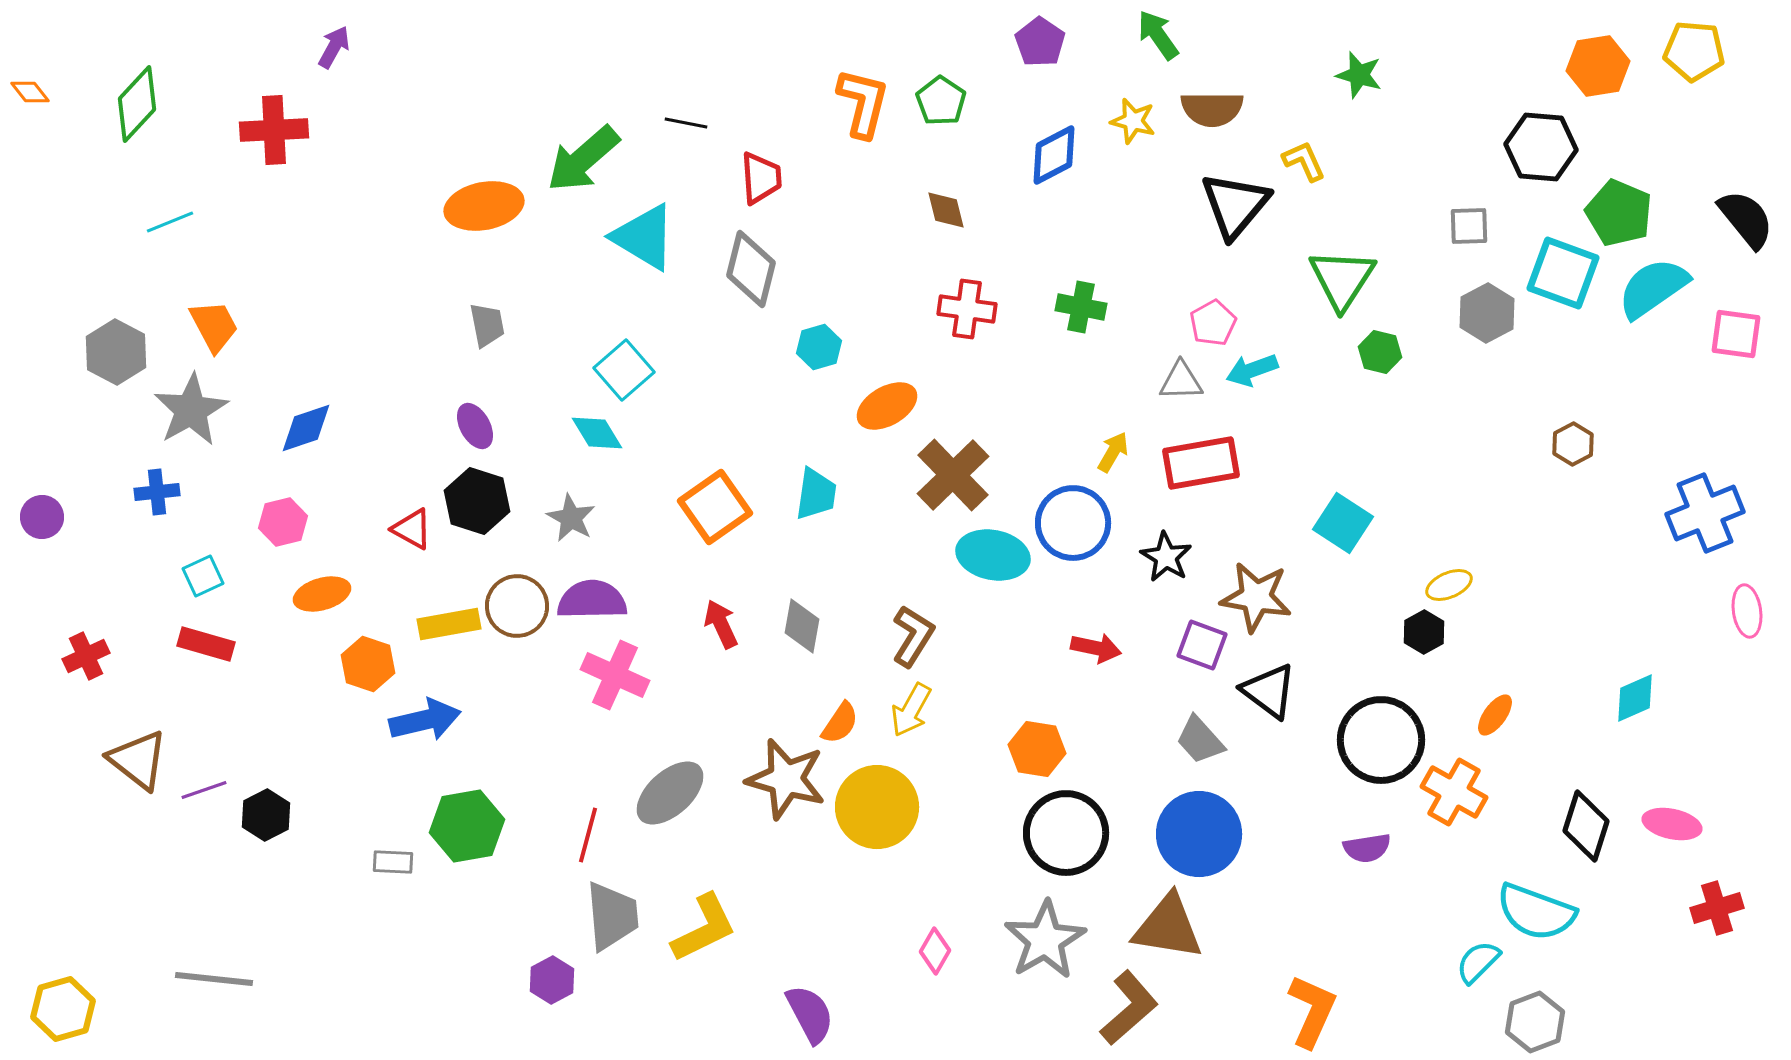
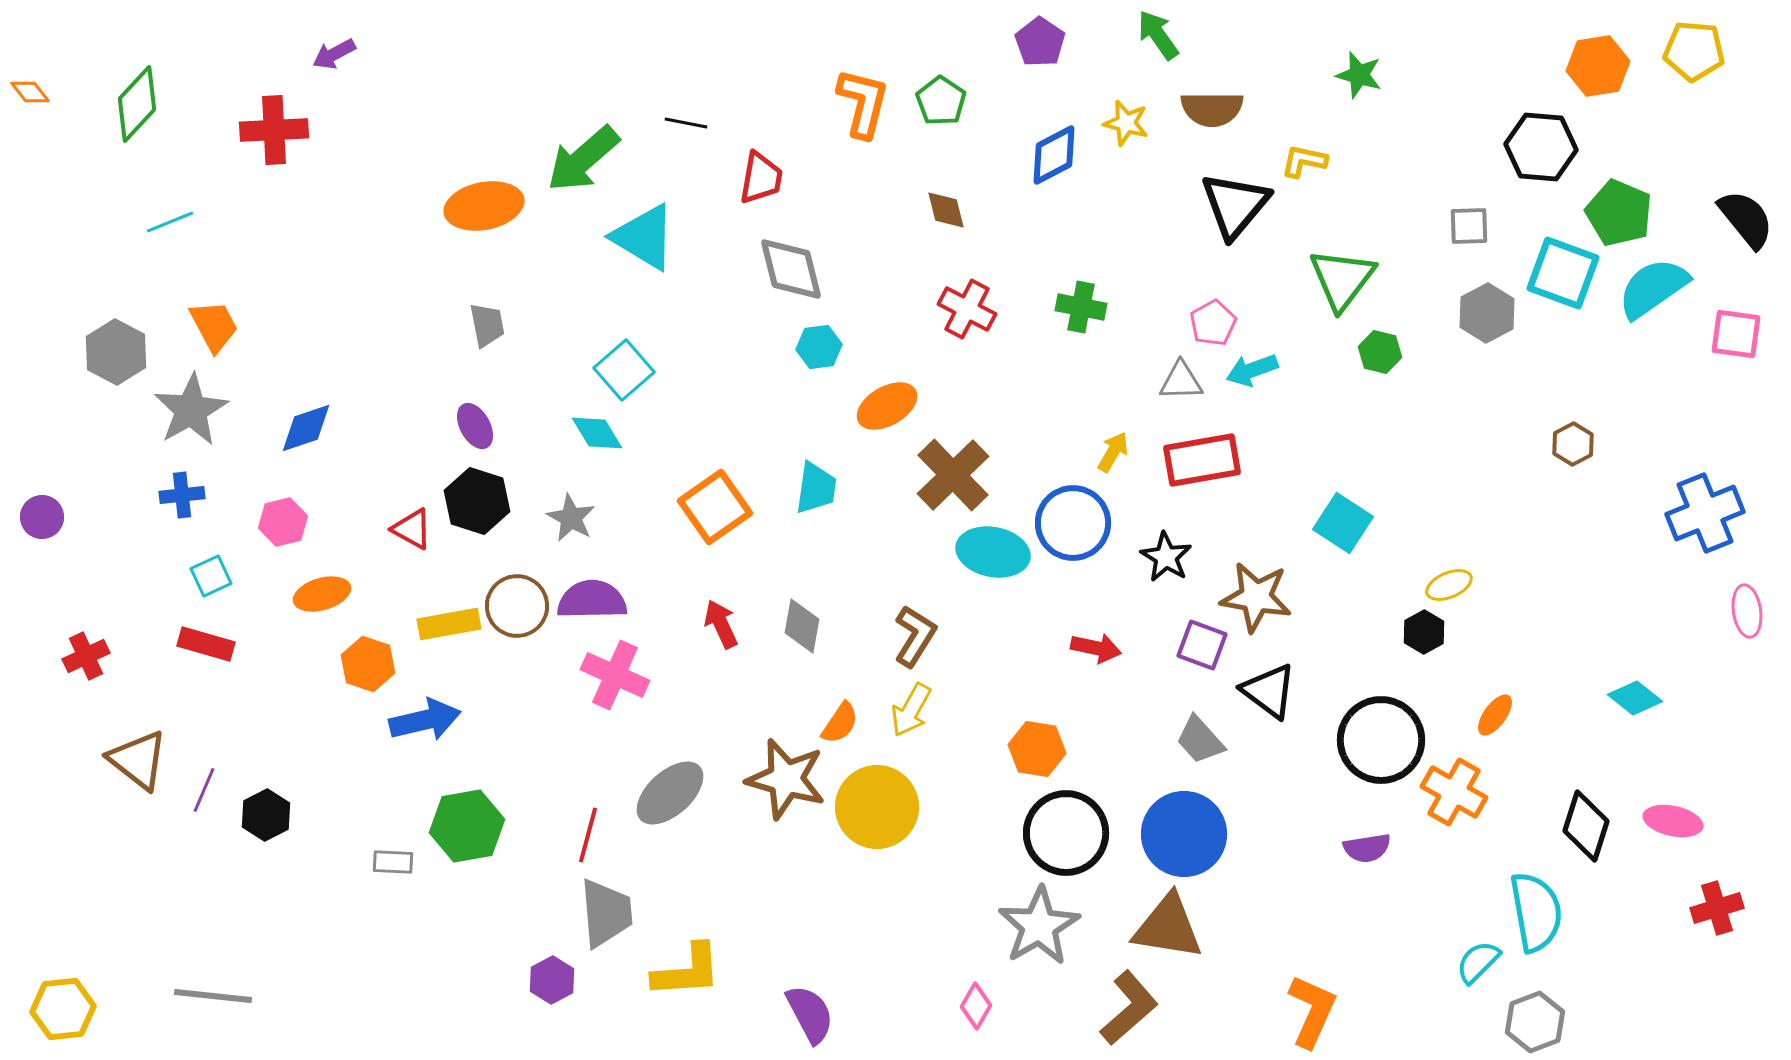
purple arrow at (334, 47): moved 7 px down; rotated 147 degrees counterclockwise
yellow star at (1133, 121): moved 7 px left, 2 px down
yellow L-shape at (1304, 161): rotated 54 degrees counterclockwise
red trapezoid at (761, 178): rotated 14 degrees clockwise
gray diamond at (751, 269): moved 40 px right; rotated 28 degrees counterclockwise
green triangle at (1342, 279): rotated 4 degrees clockwise
red cross at (967, 309): rotated 20 degrees clockwise
cyan hexagon at (819, 347): rotated 9 degrees clockwise
red rectangle at (1201, 463): moved 1 px right, 3 px up
blue cross at (157, 492): moved 25 px right, 3 px down
cyan trapezoid at (816, 494): moved 6 px up
cyan ellipse at (993, 555): moved 3 px up
cyan square at (203, 576): moved 8 px right
brown L-shape at (913, 636): moved 2 px right
cyan diamond at (1635, 698): rotated 62 degrees clockwise
purple line at (204, 790): rotated 48 degrees counterclockwise
pink ellipse at (1672, 824): moved 1 px right, 3 px up
blue circle at (1199, 834): moved 15 px left
cyan semicircle at (1536, 912): rotated 120 degrees counterclockwise
gray trapezoid at (612, 916): moved 6 px left, 3 px up
yellow L-shape at (704, 928): moved 17 px left, 43 px down; rotated 22 degrees clockwise
gray star at (1045, 940): moved 6 px left, 14 px up
pink diamond at (935, 951): moved 41 px right, 55 px down
gray line at (214, 979): moved 1 px left, 17 px down
yellow hexagon at (63, 1009): rotated 10 degrees clockwise
